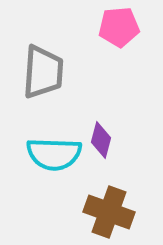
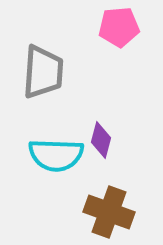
cyan semicircle: moved 2 px right, 1 px down
